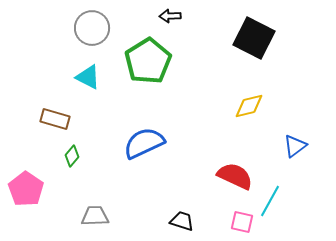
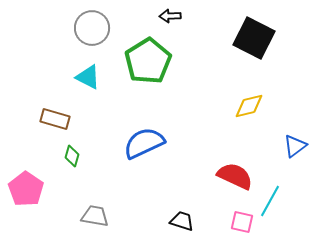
green diamond: rotated 25 degrees counterclockwise
gray trapezoid: rotated 12 degrees clockwise
